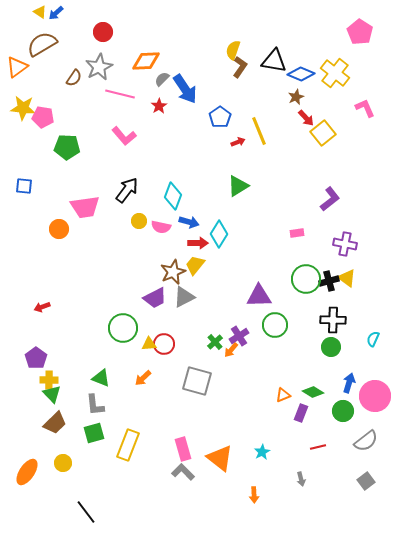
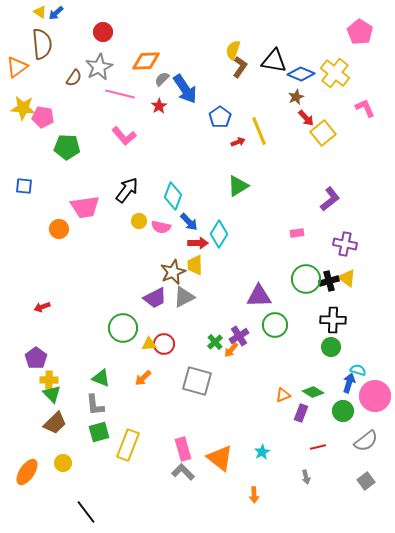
brown semicircle at (42, 44): rotated 116 degrees clockwise
blue arrow at (189, 222): rotated 30 degrees clockwise
yellow trapezoid at (195, 265): rotated 40 degrees counterclockwise
cyan semicircle at (373, 339): moved 15 px left, 31 px down; rotated 84 degrees clockwise
green square at (94, 433): moved 5 px right, 1 px up
gray arrow at (301, 479): moved 5 px right, 2 px up
